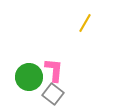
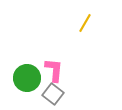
green circle: moved 2 px left, 1 px down
